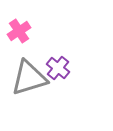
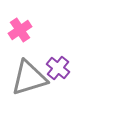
pink cross: moved 1 px right, 1 px up
